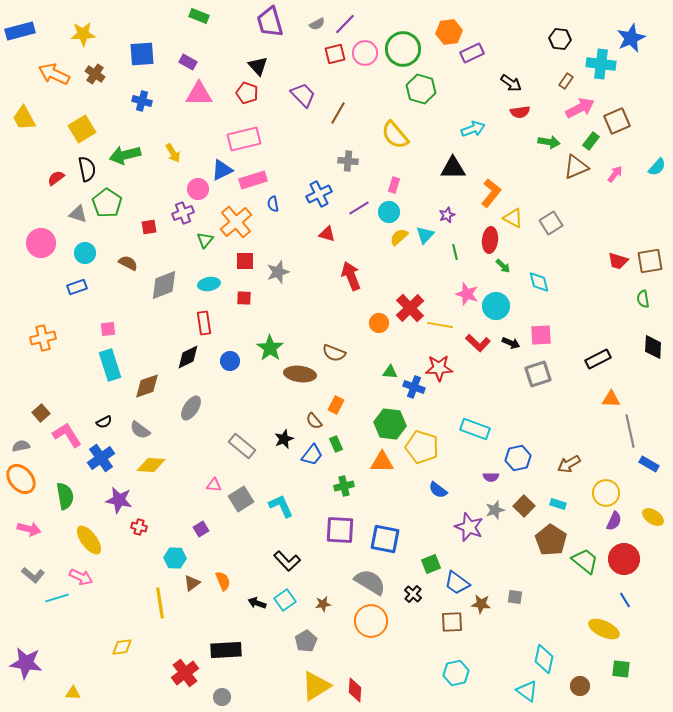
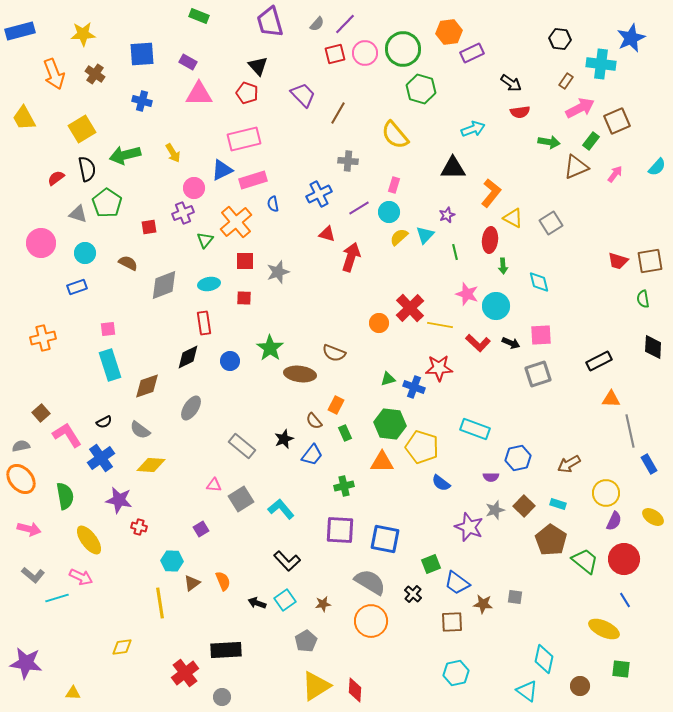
gray semicircle at (317, 24): rotated 21 degrees counterclockwise
orange arrow at (54, 74): rotated 136 degrees counterclockwise
pink circle at (198, 189): moved 4 px left, 1 px up
green arrow at (503, 266): rotated 42 degrees clockwise
red arrow at (351, 276): moved 19 px up; rotated 40 degrees clockwise
black rectangle at (598, 359): moved 1 px right, 2 px down
green triangle at (390, 372): moved 2 px left, 7 px down; rotated 21 degrees counterclockwise
green rectangle at (336, 444): moved 9 px right, 11 px up
blue rectangle at (649, 464): rotated 30 degrees clockwise
blue semicircle at (438, 490): moved 3 px right, 7 px up
cyan L-shape at (281, 506): moved 3 px down; rotated 16 degrees counterclockwise
cyan hexagon at (175, 558): moved 3 px left, 3 px down
brown star at (481, 604): moved 2 px right
